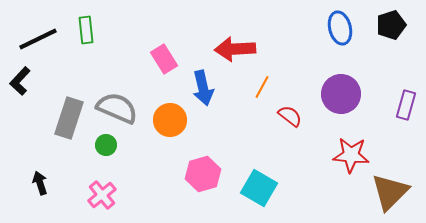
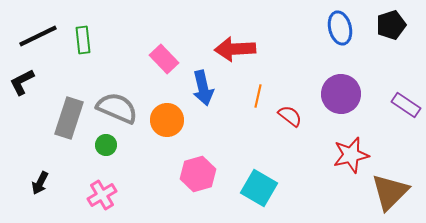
green rectangle: moved 3 px left, 10 px down
black line: moved 3 px up
pink rectangle: rotated 12 degrees counterclockwise
black L-shape: moved 2 px right, 1 px down; rotated 20 degrees clockwise
orange line: moved 4 px left, 9 px down; rotated 15 degrees counterclockwise
purple rectangle: rotated 72 degrees counterclockwise
orange circle: moved 3 px left
red star: rotated 18 degrees counterclockwise
pink hexagon: moved 5 px left
black arrow: rotated 135 degrees counterclockwise
pink cross: rotated 8 degrees clockwise
